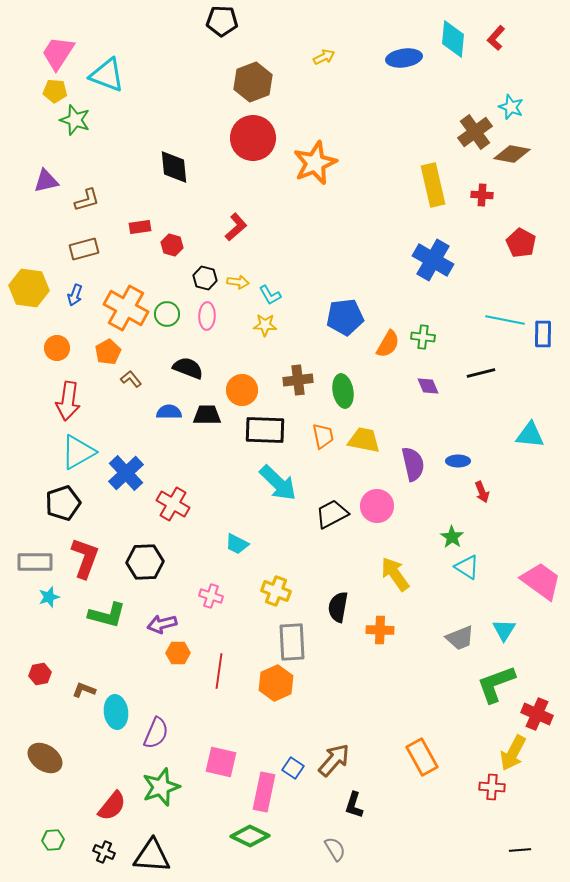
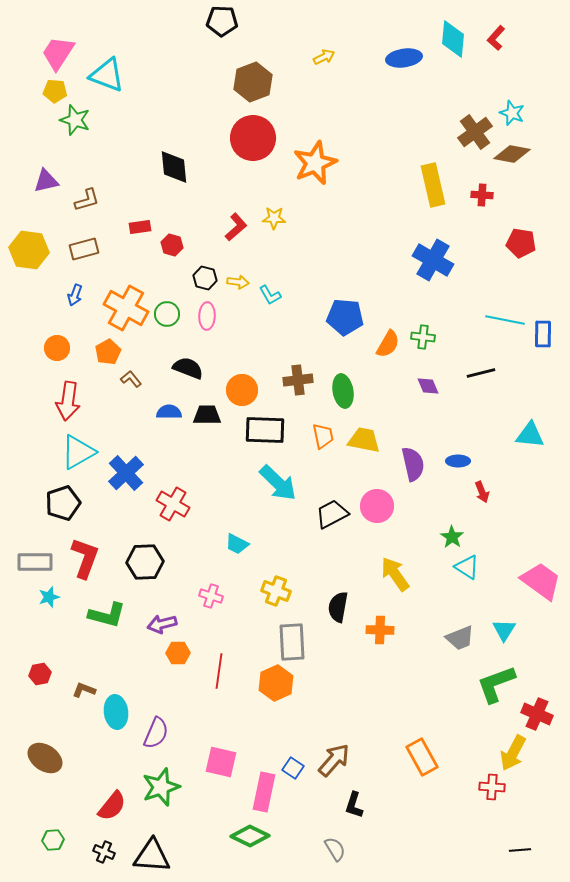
cyan star at (511, 107): moved 1 px right, 6 px down
red pentagon at (521, 243): rotated 20 degrees counterclockwise
yellow hexagon at (29, 288): moved 38 px up
blue pentagon at (345, 317): rotated 12 degrees clockwise
yellow star at (265, 325): moved 9 px right, 107 px up
